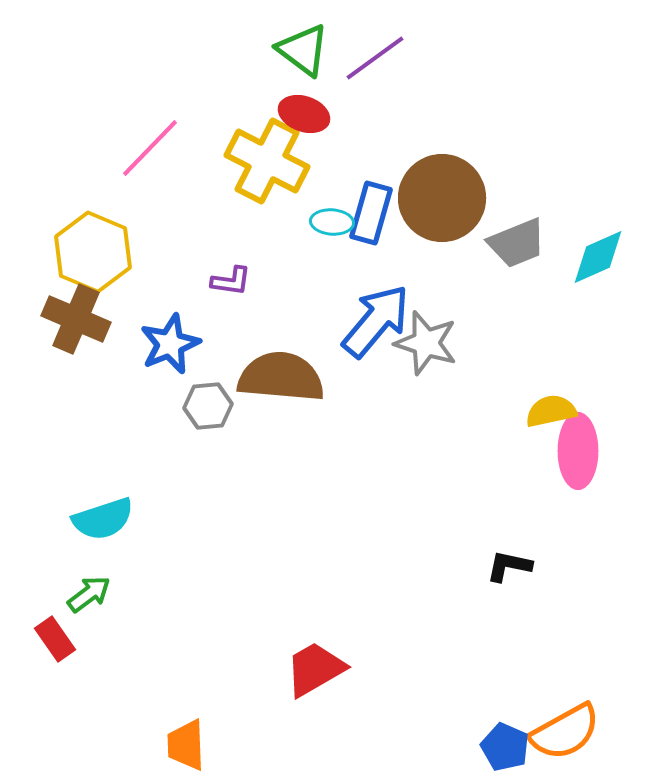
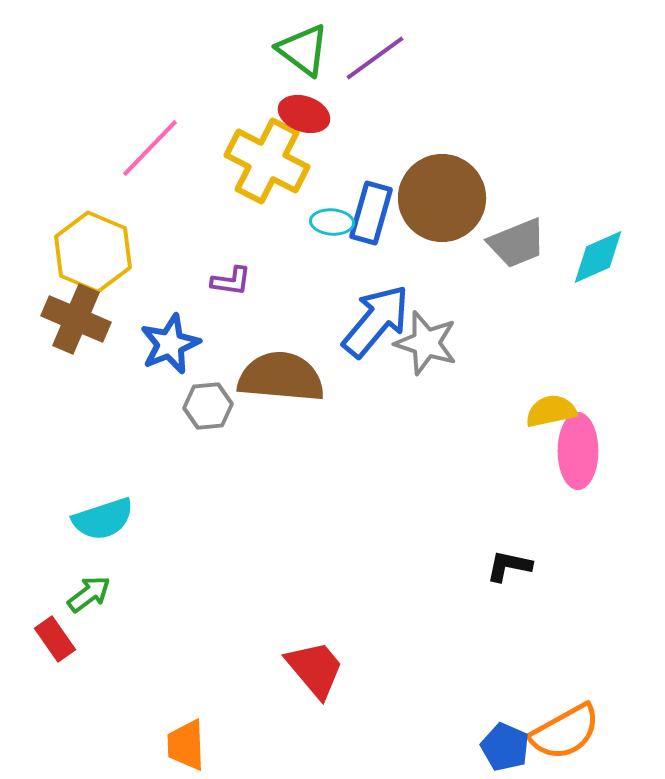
red trapezoid: rotated 80 degrees clockwise
